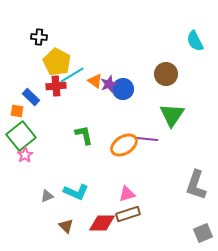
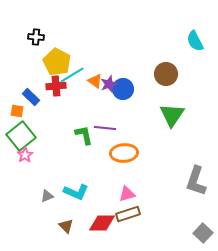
black cross: moved 3 px left
purple line: moved 42 px left, 11 px up
orange ellipse: moved 8 px down; rotated 28 degrees clockwise
gray L-shape: moved 4 px up
gray square: rotated 24 degrees counterclockwise
